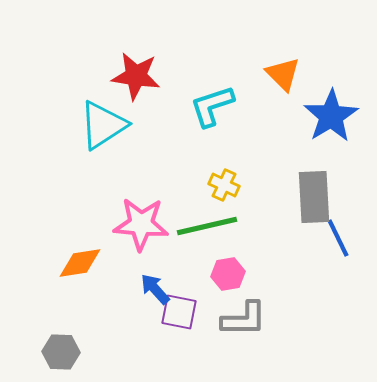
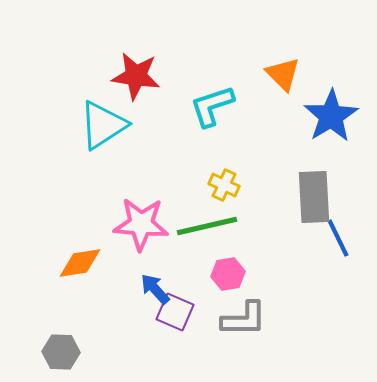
purple square: moved 4 px left; rotated 12 degrees clockwise
